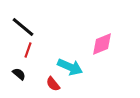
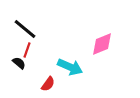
black line: moved 2 px right, 2 px down
red line: moved 1 px left
black semicircle: moved 11 px up
red semicircle: moved 5 px left; rotated 105 degrees counterclockwise
